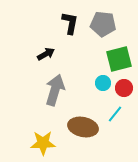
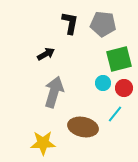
gray arrow: moved 1 px left, 2 px down
